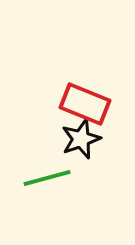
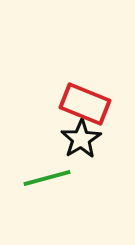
black star: rotated 12 degrees counterclockwise
